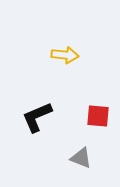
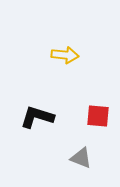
black L-shape: rotated 40 degrees clockwise
